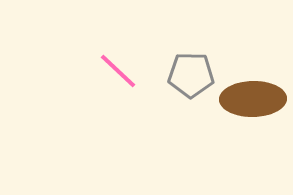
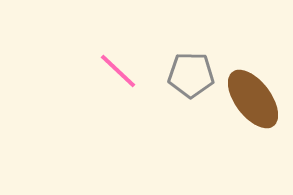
brown ellipse: rotated 54 degrees clockwise
